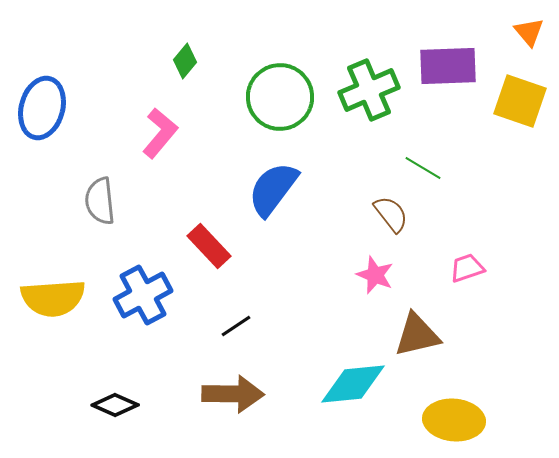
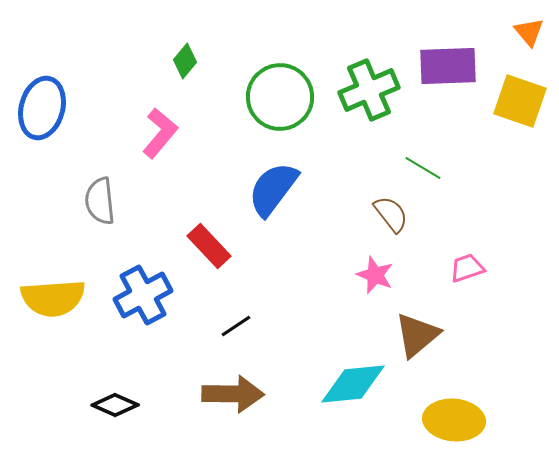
brown triangle: rotated 27 degrees counterclockwise
